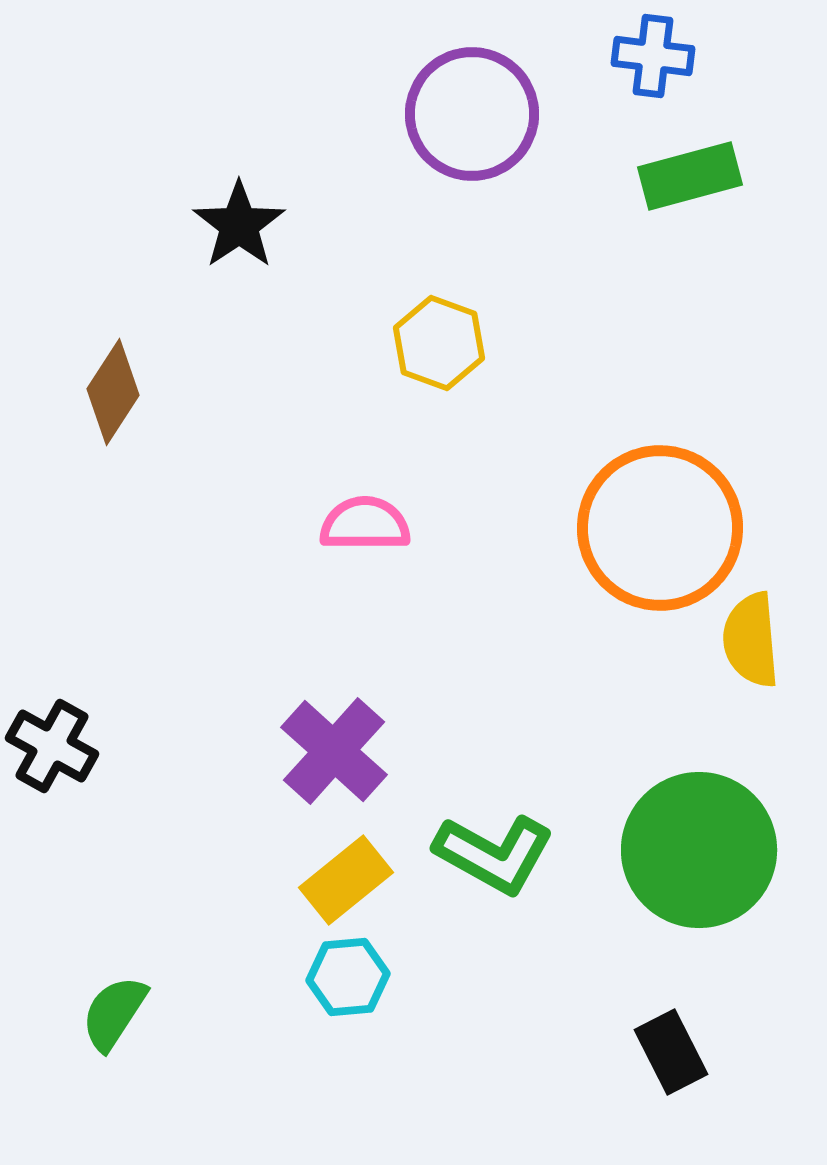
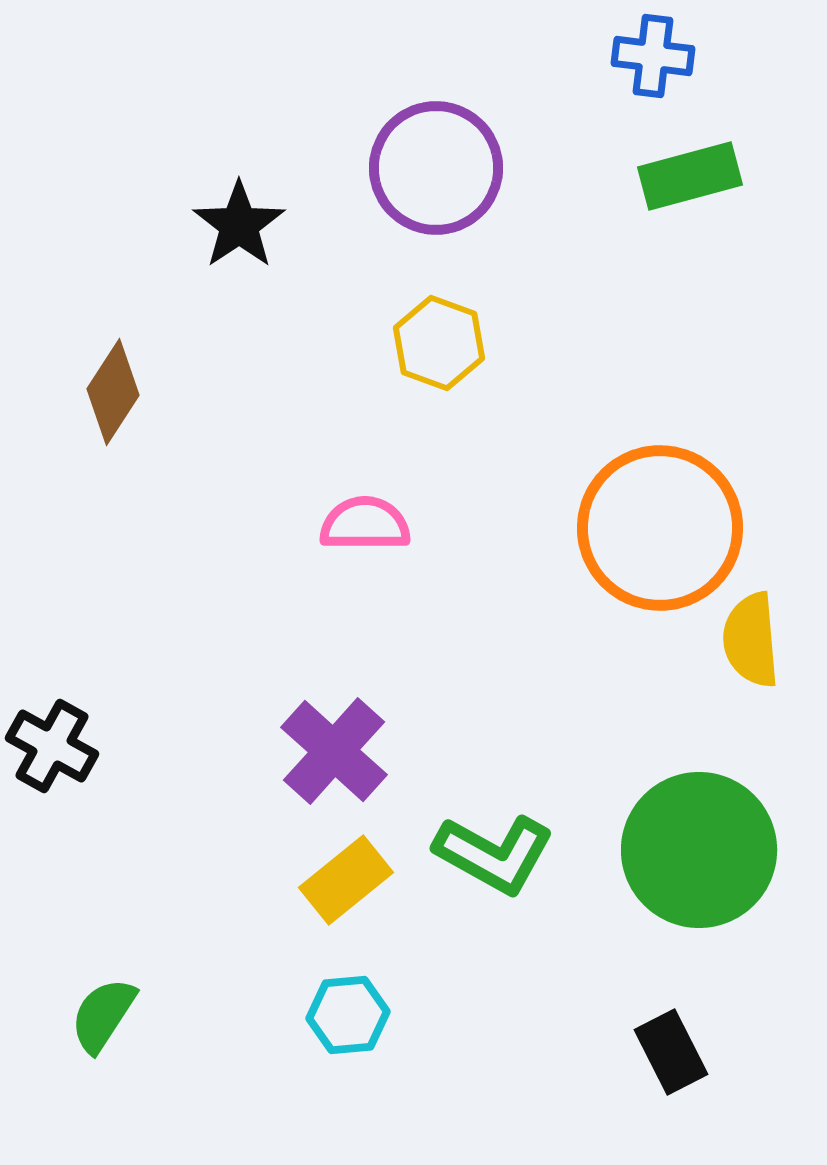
purple circle: moved 36 px left, 54 px down
cyan hexagon: moved 38 px down
green semicircle: moved 11 px left, 2 px down
